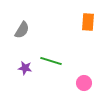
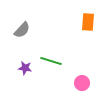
gray semicircle: rotated 12 degrees clockwise
pink circle: moved 2 px left
